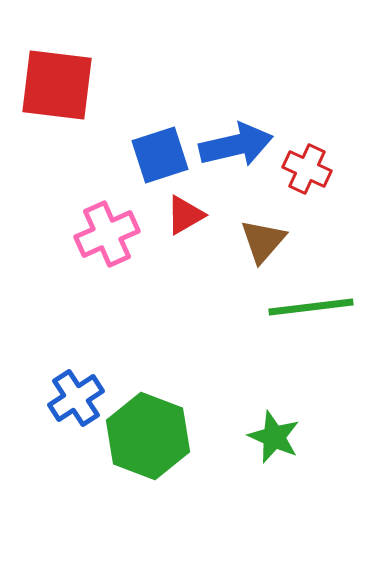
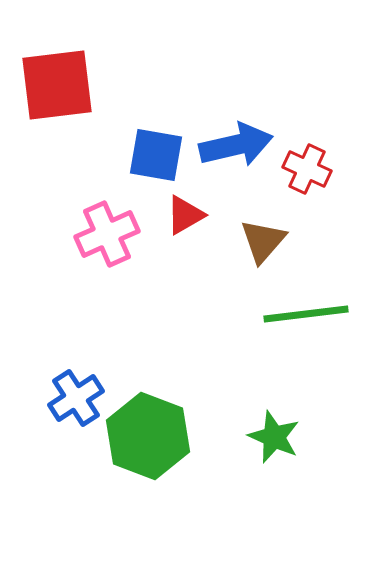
red square: rotated 14 degrees counterclockwise
blue square: moved 4 px left; rotated 28 degrees clockwise
green line: moved 5 px left, 7 px down
